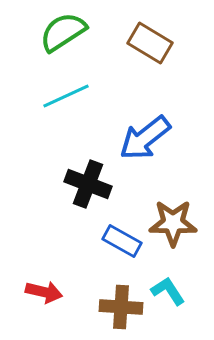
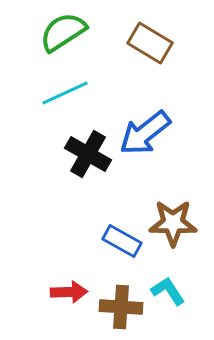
cyan line: moved 1 px left, 3 px up
blue arrow: moved 5 px up
black cross: moved 30 px up; rotated 9 degrees clockwise
red arrow: moved 25 px right; rotated 15 degrees counterclockwise
